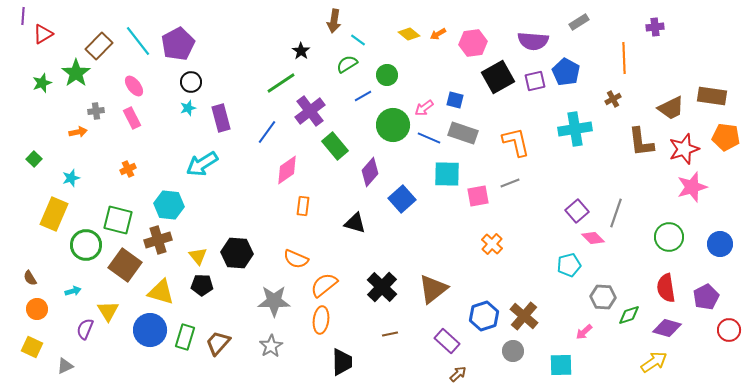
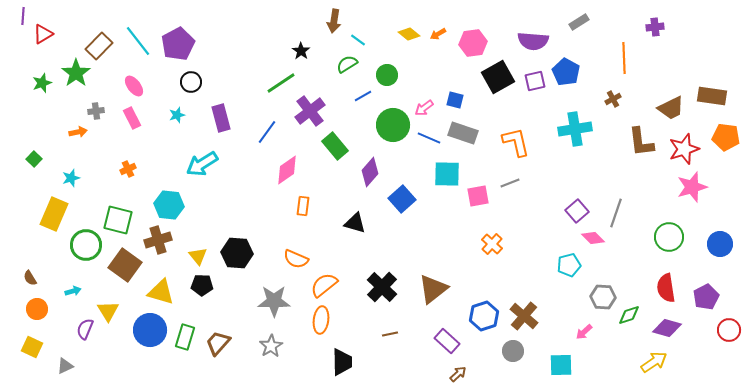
cyan star at (188, 108): moved 11 px left, 7 px down
